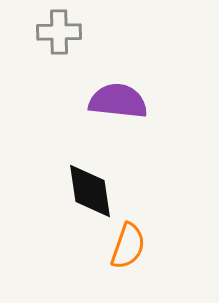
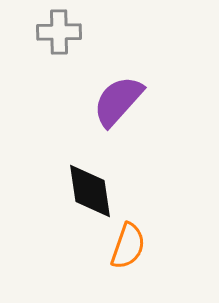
purple semicircle: rotated 54 degrees counterclockwise
